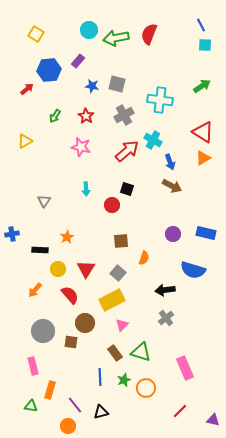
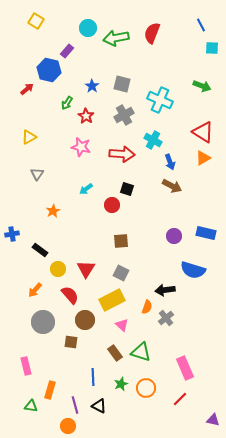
cyan circle at (89, 30): moved 1 px left, 2 px up
yellow square at (36, 34): moved 13 px up
red semicircle at (149, 34): moved 3 px right, 1 px up
cyan square at (205, 45): moved 7 px right, 3 px down
purple rectangle at (78, 61): moved 11 px left, 10 px up
blue hexagon at (49, 70): rotated 20 degrees clockwise
gray square at (117, 84): moved 5 px right
blue star at (92, 86): rotated 24 degrees clockwise
green arrow at (202, 86): rotated 54 degrees clockwise
cyan cross at (160, 100): rotated 15 degrees clockwise
green arrow at (55, 116): moved 12 px right, 13 px up
yellow triangle at (25, 141): moved 4 px right, 4 px up
red arrow at (127, 151): moved 5 px left, 3 px down; rotated 45 degrees clockwise
cyan arrow at (86, 189): rotated 56 degrees clockwise
gray triangle at (44, 201): moved 7 px left, 27 px up
purple circle at (173, 234): moved 1 px right, 2 px down
orange star at (67, 237): moved 14 px left, 26 px up
black rectangle at (40, 250): rotated 35 degrees clockwise
orange semicircle at (144, 258): moved 3 px right, 49 px down
gray square at (118, 273): moved 3 px right; rotated 14 degrees counterclockwise
brown circle at (85, 323): moved 3 px up
pink triangle at (122, 325): rotated 32 degrees counterclockwise
gray circle at (43, 331): moved 9 px up
pink rectangle at (33, 366): moved 7 px left
blue line at (100, 377): moved 7 px left
green star at (124, 380): moved 3 px left, 4 px down
purple line at (75, 405): rotated 24 degrees clockwise
red line at (180, 411): moved 12 px up
black triangle at (101, 412): moved 2 px left, 6 px up; rotated 42 degrees clockwise
